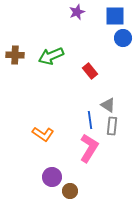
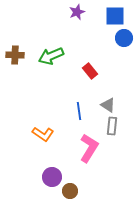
blue circle: moved 1 px right
blue line: moved 11 px left, 9 px up
